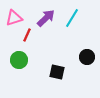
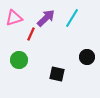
red line: moved 4 px right, 1 px up
black square: moved 2 px down
